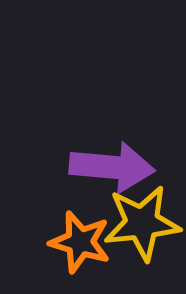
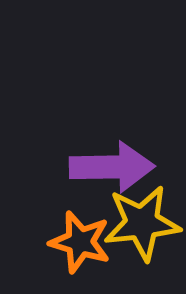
purple arrow: rotated 6 degrees counterclockwise
